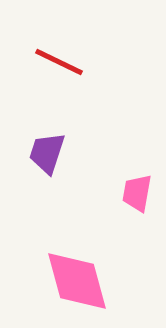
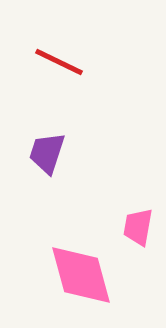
pink trapezoid: moved 1 px right, 34 px down
pink diamond: moved 4 px right, 6 px up
